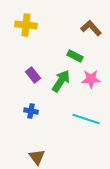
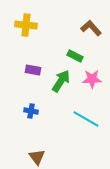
purple rectangle: moved 5 px up; rotated 42 degrees counterclockwise
pink star: moved 1 px right
cyan line: rotated 12 degrees clockwise
